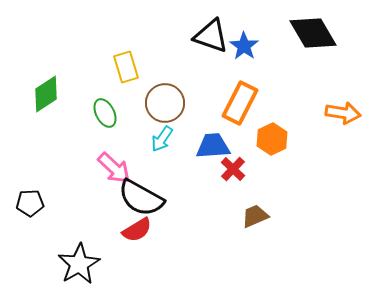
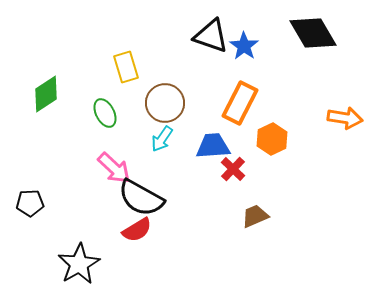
orange arrow: moved 2 px right, 5 px down
